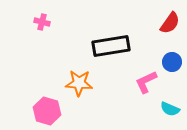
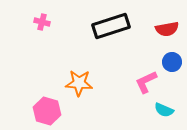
red semicircle: moved 3 px left, 6 px down; rotated 45 degrees clockwise
black rectangle: moved 20 px up; rotated 9 degrees counterclockwise
cyan semicircle: moved 6 px left, 1 px down
